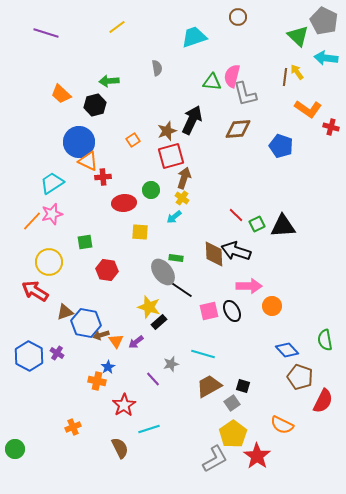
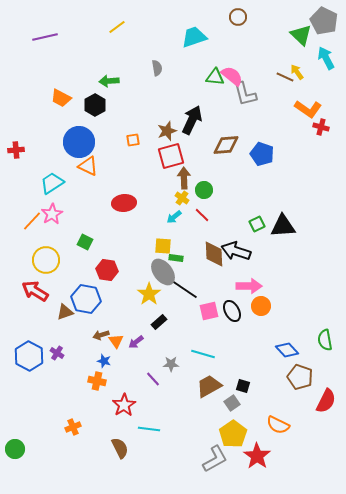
purple line at (46, 33): moved 1 px left, 4 px down; rotated 30 degrees counterclockwise
green triangle at (298, 36): moved 3 px right, 1 px up
cyan arrow at (326, 58): rotated 55 degrees clockwise
pink semicircle at (232, 76): rotated 115 degrees clockwise
brown line at (285, 77): rotated 72 degrees counterclockwise
green triangle at (212, 82): moved 3 px right, 5 px up
orange trapezoid at (61, 94): moved 4 px down; rotated 15 degrees counterclockwise
black hexagon at (95, 105): rotated 15 degrees counterclockwise
red cross at (331, 127): moved 10 px left
brown diamond at (238, 129): moved 12 px left, 16 px down
orange square at (133, 140): rotated 24 degrees clockwise
blue pentagon at (281, 146): moved 19 px left, 8 px down
orange triangle at (88, 161): moved 5 px down
red cross at (103, 177): moved 87 px left, 27 px up
brown arrow at (184, 178): rotated 20 degrees counterclockwise
green circle at (151, 190): moved 53 px right
pink star at (52, 214): rotated 15 degrees counterclockwise
red line at (236, 215): moved 34 px left
yellow square at (140, 232): moved 23 px right, 14 px down
green square at (85, 242): rotated 35 degrees clockwise
yellow circle at (49, 262): moved 3 px left, 2 px up
black line at (179, 288): moved 5 px right, 1 px down
orange circle at (272, 306): moved 11 px left
yellow star at (149, 307): moved 13 px up; rotated 20 degrees clockwise
blue hexagon at (86, 323): moved 24 px up
gray star at (171, 364): rotated 14 degrees clockwise
blue star at (108, 367): moved 4 px left, 6 px up; rotated 24 degrees counterclockwise
red semicircle at (323, 401): moved 3 px right
orange semicircle at (282, 425): moved 4 px left
cyan line at (149, 429): rotated 25 degrees clockwise
